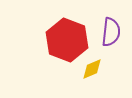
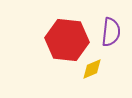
red hexagon: rotated 15 degrees counterclockwise
